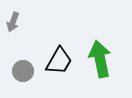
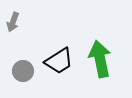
black trapezoid: rotated 28 degrees clockwise
